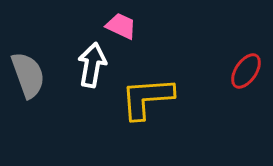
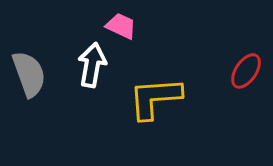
gray semicircle: moved 1 px right, 1 px up
yellow L-shape: moved 8 px right
